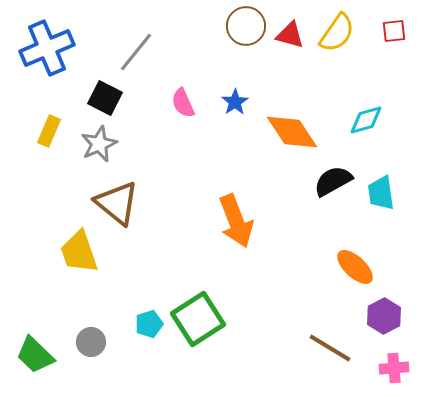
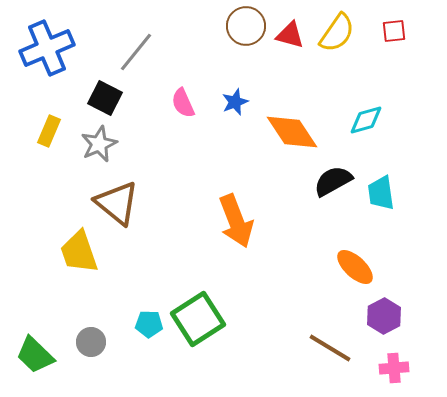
blue star: rotated 12 degrees clockwise
cyan pentagon: rotated 20 degrees clockwise
